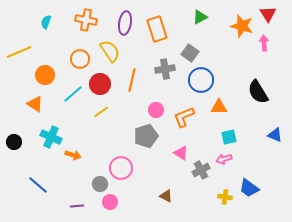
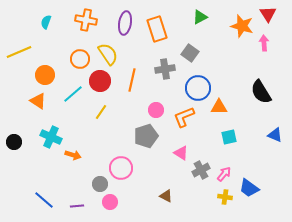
yellow semicircle at (110, 51): moved 2 px left, 3 px down
blue circle at (201, 80): moved 3 px left, 8 px down
red circle at (100, 84): moved 3 px up
black semicircle at (258, 92): moved 3 px right
orange triangle at (35, 104): moved 3 px right, 3 px up
yellow line at (101, 112): rotated 21 degrees counterclockwise
pink arrow at (224, 159): moved 15 px down; rotated 147 degrees clockwise
blue line at (38, 185): moved 6 px right, 15 px down
